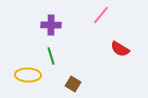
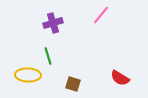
purple cross: moved 2 px right, 2 px up; rotated 18 degrees counterclockwise
red semicircle: moved 29 px down
green line: moved 3 px left
brown square: rotated 14 degrees counterclockwise
